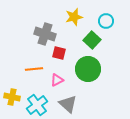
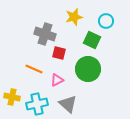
green square: rotated 18 degrees counterclockwise
orange line: rotated 30 degrees clockwise
cyan cross: moved 1 px up; rotated 25 degrees clockwise
